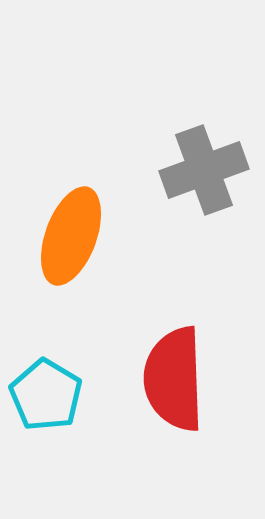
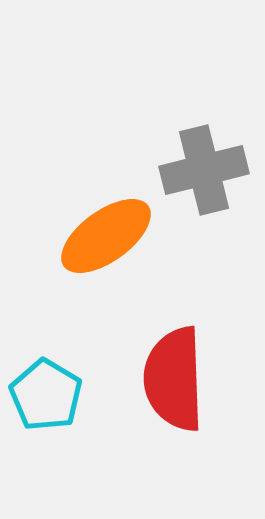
gray cross: rotated 6 degrees clockwise
orange ellipse: moved 35 px right; rotated 34 degrees clockwise
